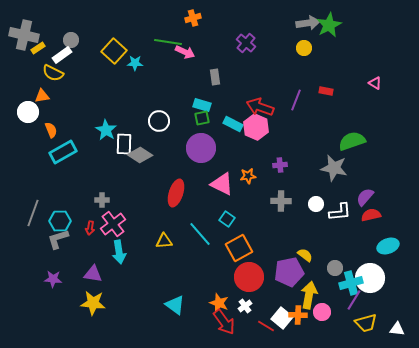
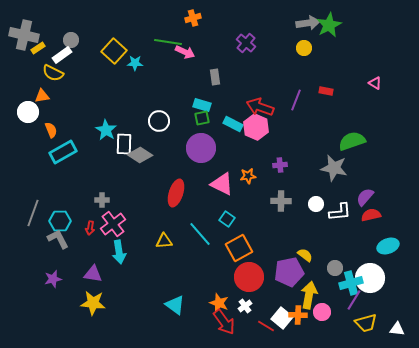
gray L-shape at (58, 239): rotated 80 degrees clockwise
purple star at (53, 279): rotated 18 degrees counterclockwise
